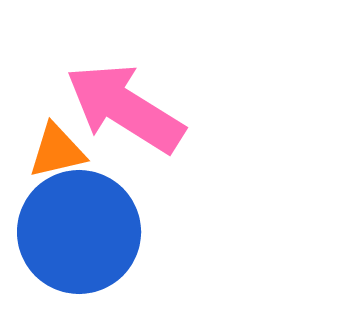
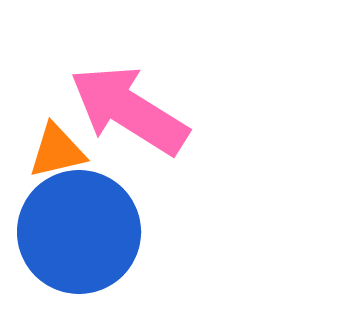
pink arrow: moved 4 px right, 2 px down
